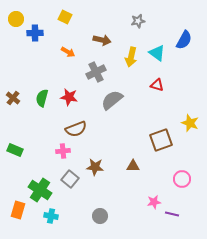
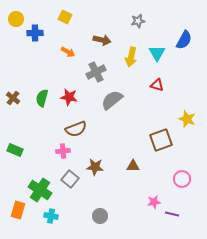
cyan triangle: rotated 24 degrees clockwise
yellow star: moved 3 px left, 4 px up
